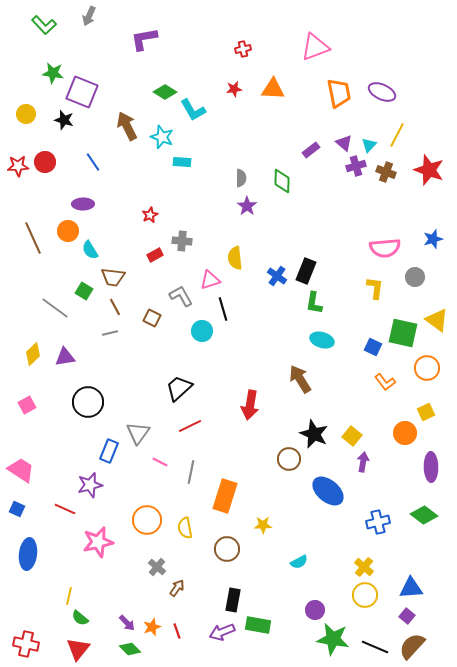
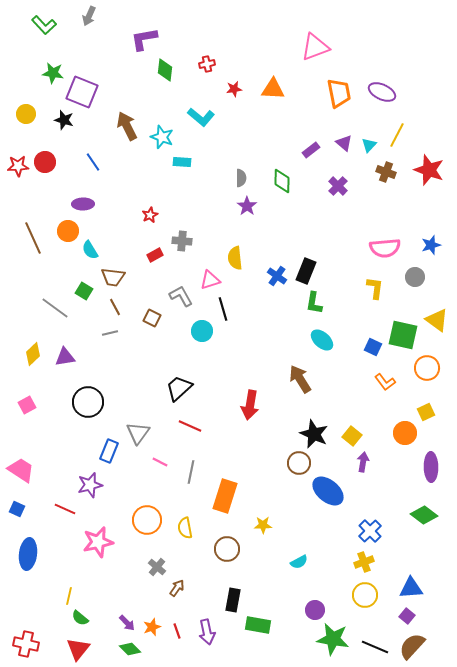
red cross at (243, 49): moved 36 px left, 15 px down
green diamond at (165, 92): moved 22 px up; rotated 65 degrees clockwise
cyan L-shape at (193, 110): moved 8 px right, 7 px down; rotated 20 degrees counterclockwise
purple cross at (356, 166): moved 18 px left, 20 px down; rotated 30 degrees counterclockwise
blue star at (433, 239): moved 2 px left, 6 px down
green square at (403, 333): moved 2 px down
cyan ellipse at (322, 340): rotated 25 degrees clockwise
red line at (190, 426): rotated 50 degrees clockwise
brown circle at (289, 459): moved 10 px right, 4 px down
blue cross at (378, 522): moved 8 px left, 9 px down; rotated 30 degrees counterclockwise
yellow cross at (364, 567): moved 5 px up; rotated 30 degrees clockwise
purple arrow at (222, 632): moved 15 px left; rotated 80 degrees counterclockwise
